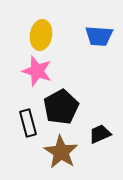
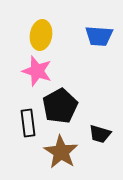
black pentagon: moved 1 px left, 1 px up
black rectangle: rotated 8 degrees clockwise
black trapezoid: rotated 140 degrees counterclockwise
